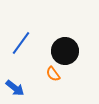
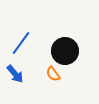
blue arrow: moved 14 px up; rotated 12 degrees clockwise
